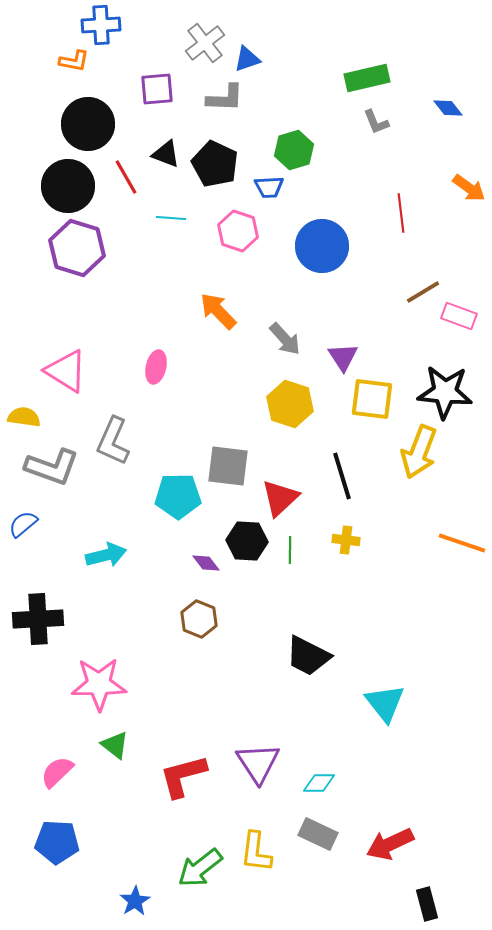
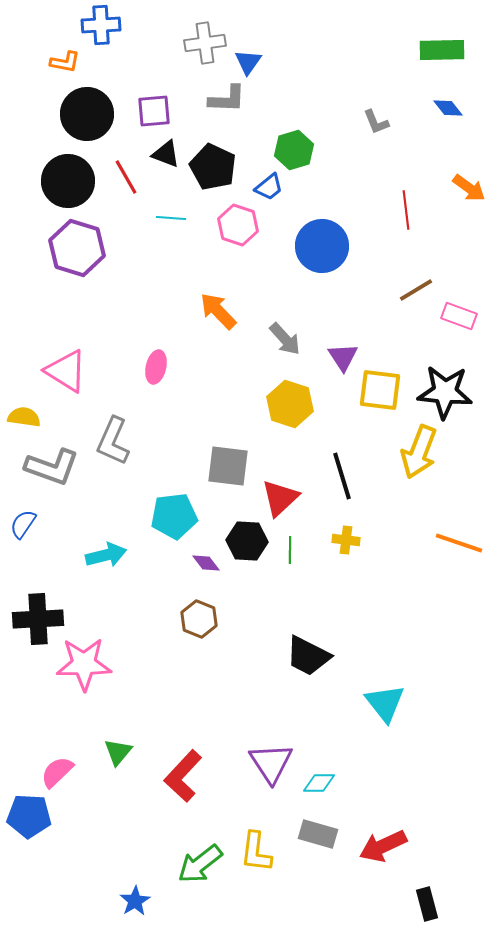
gray cross at (205, 43): rotated 30 degrees clockwise
blue triangle at (247, 59): moved 1 px right, 3 px down; rotated 36 degrees counterclockwise
orange L-shape at (74, 61): moved 9 px left, 1 px down
green rectangle at (367, 78): moved 75 px right, 28 px up; rotated 12 degrees clockwise
purple square at (157, 89): moved 3 px left, 22 px down
gray L-shape at (225, 98): moved 2 px right, 1 px down
black circle at (88, 124): moved 1 px left, 10 px up
black pentagon at (215, 164): moved 2 px left, 3 px down
black circle at (68, 186): moved 5 px up
blue trapezoid at (269, 187): rotated 36 degrees counterclockwise
red line at (401, 213): moved 5 px right, 3 px up
pink hexagon at (238, 231): moved 6 px up
brown line at (423, 292): moved 7 px left, 2 px up
yellow square at (372, 399): moved 8 px right, 9 px up
cyan pentagon at (178, 496): moved 4 px left, 20 px down; rotated 6 degrees counterclockwise
blue semicircle at (23, 524): rotated 16 degrees counterclockwise
orange line at (462, 543): moved 3 px left
pink star at (99, 684): moved 15 px left, 20 px up
green triangle at (115, 745): moved 3 px right, 7 px down; rotated 32 degrees clockwise
purple triangle at (258, 763): moved 13 px right
red L-shape at (183, 776): rotated 32 degrees counterclockwise
gray rectangle at (318, 834): rotated 9 degrees counterclockwise
blue pentagon at (57, 842): moved 28 px left, 26 px up
red arrow at (390, 844): moved 7 px left, 2 px down
green arrow at (200, 868): moved 4 px up
